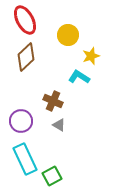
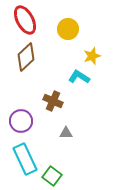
yellow circle: moved 6 px up
yellow star: moved 1 px right
gray triangle: moved 7 px right, 8 px down; rotated 32 degrees counterclockwise
green square: rotated 24 degrees counterclockwise
